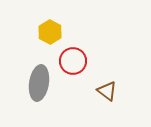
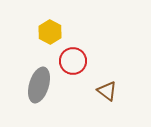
gray ellipse: moved 2 px down; rotated 8 degrees clockwise
